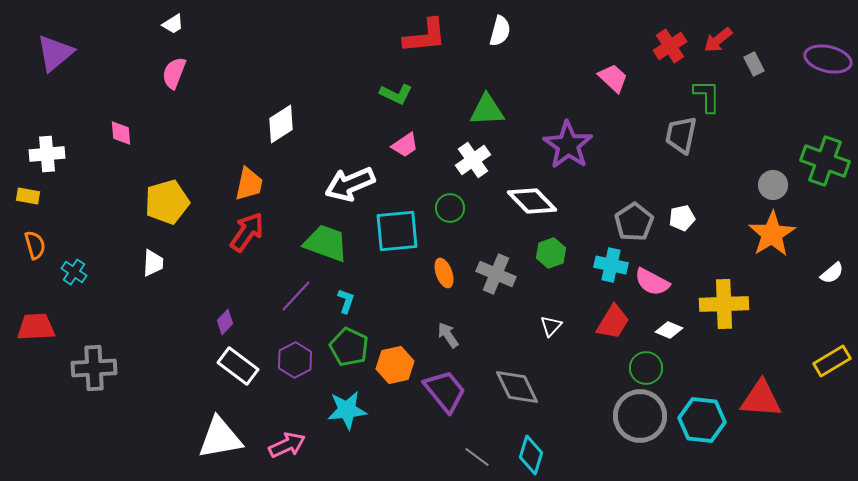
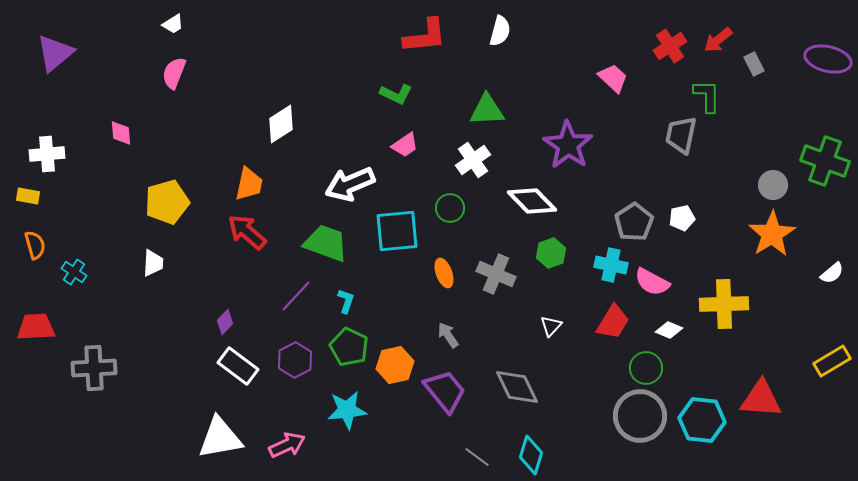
red arrow at (247, 232): rotated 84 degrees counterclockwise
